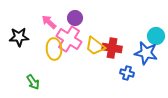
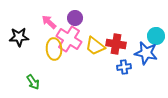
red cross: moved 4 px right, 4 px up
blue cross: moved 3 px left, 6 px up; rotated 24 degrees counterclockwise
